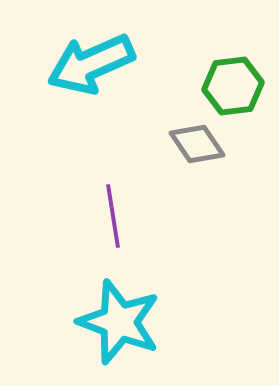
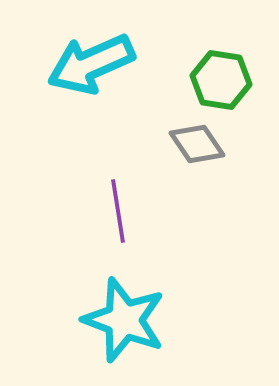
green hexagon: moved 12 px left, 6 px up; rotated 16 degrees clockwise
purple line: moved 5 px right, 5 px up
cyan star: moved 5 px right, 2 px up
